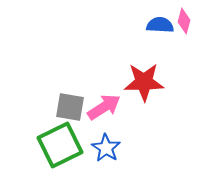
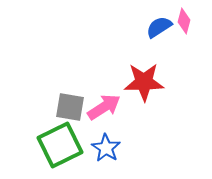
blue semicircle: moved 1 px left, 2 px down; rotated 36 degrees counterclockwise
